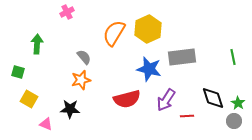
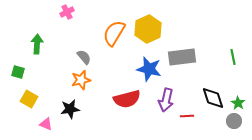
purple arrow: rotated 20 degrees counterclockwise
black star: rotated 12 degrees counterclockwise
